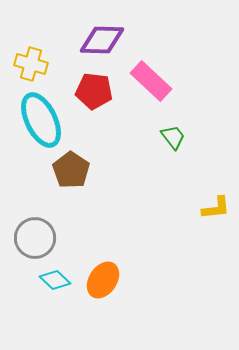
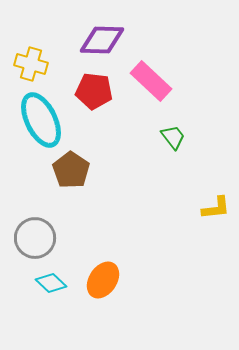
cyan diamond: moved 4 px left, 3 px down
